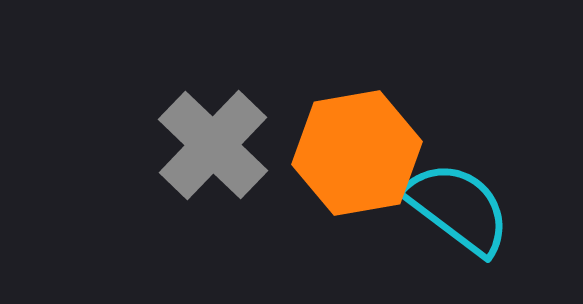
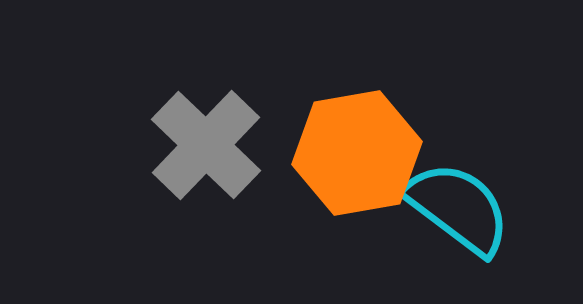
gray cross: moved 7 px left
